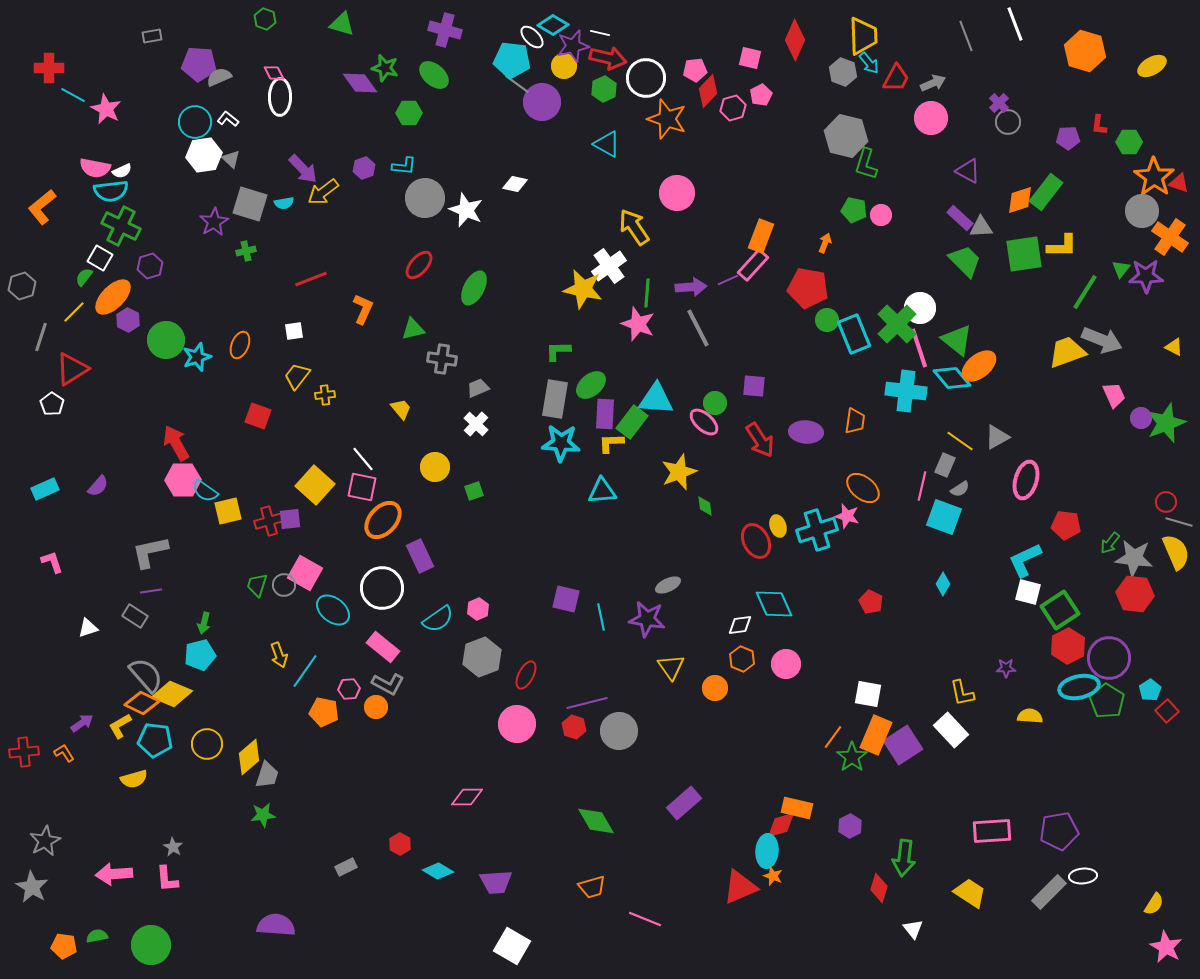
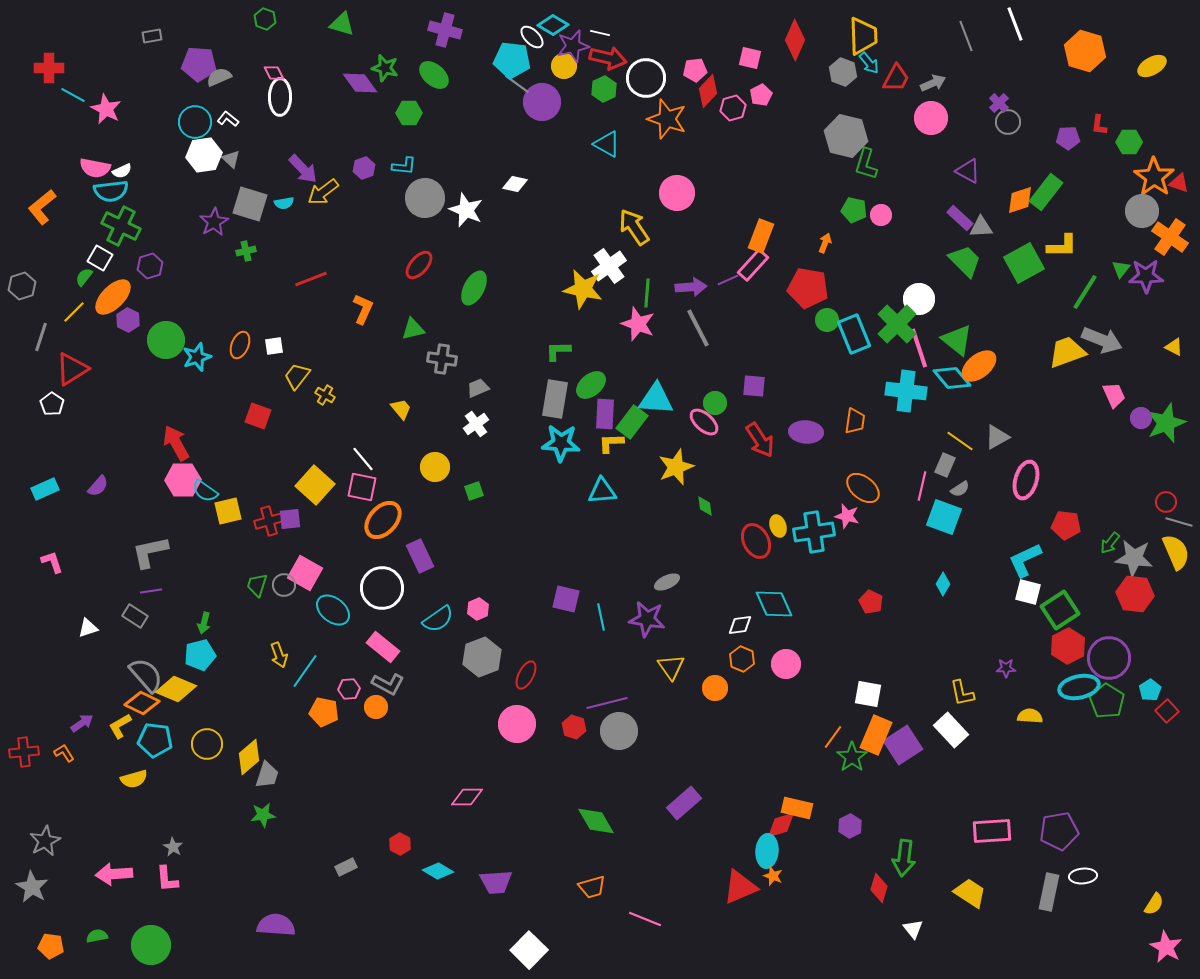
green square at (1024, 254): moved 9 px down; rotated 21 degrees counterclockwise
white circle at (920, 308): moved 1 px left, 9 px up
white square at (294, 331): moved 20 px left, 15 px down
yellow cross at (325, 395): rotated 36 degrees clockwise
white cross at (476, 424): rotated 10 degrees clockwise
yellow star at (679, 472): moved 3 px left, 5 px up
cyan cross at (817, 530): moved 3 px left, 2 px down; rotated 9 degrees clockwise
gray ellipse at (668, 585): moved 1 px left, 3 px up
yellow diamond at (172, 694): moved 4 px right, 5 px up
purple line at (587, 703): moved 20 px right
gray rectangle at (1049, 892): rotated 33 degrees counterclockwise
orange pentagon at (64, 946): moved 13 px left
white square at (512, 946): moved 17 px right, 4 px down; rotated 15 degrees clockwise
